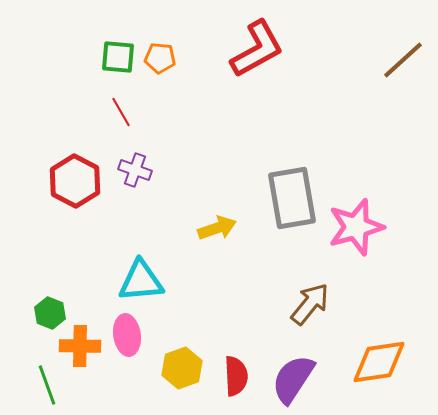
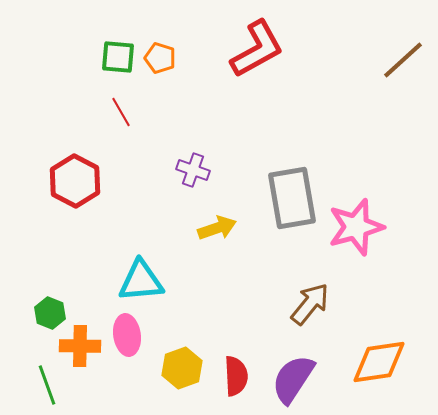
orange pentagon: rotated 12 degrees clockwise
purple cross: moved 58 px right
